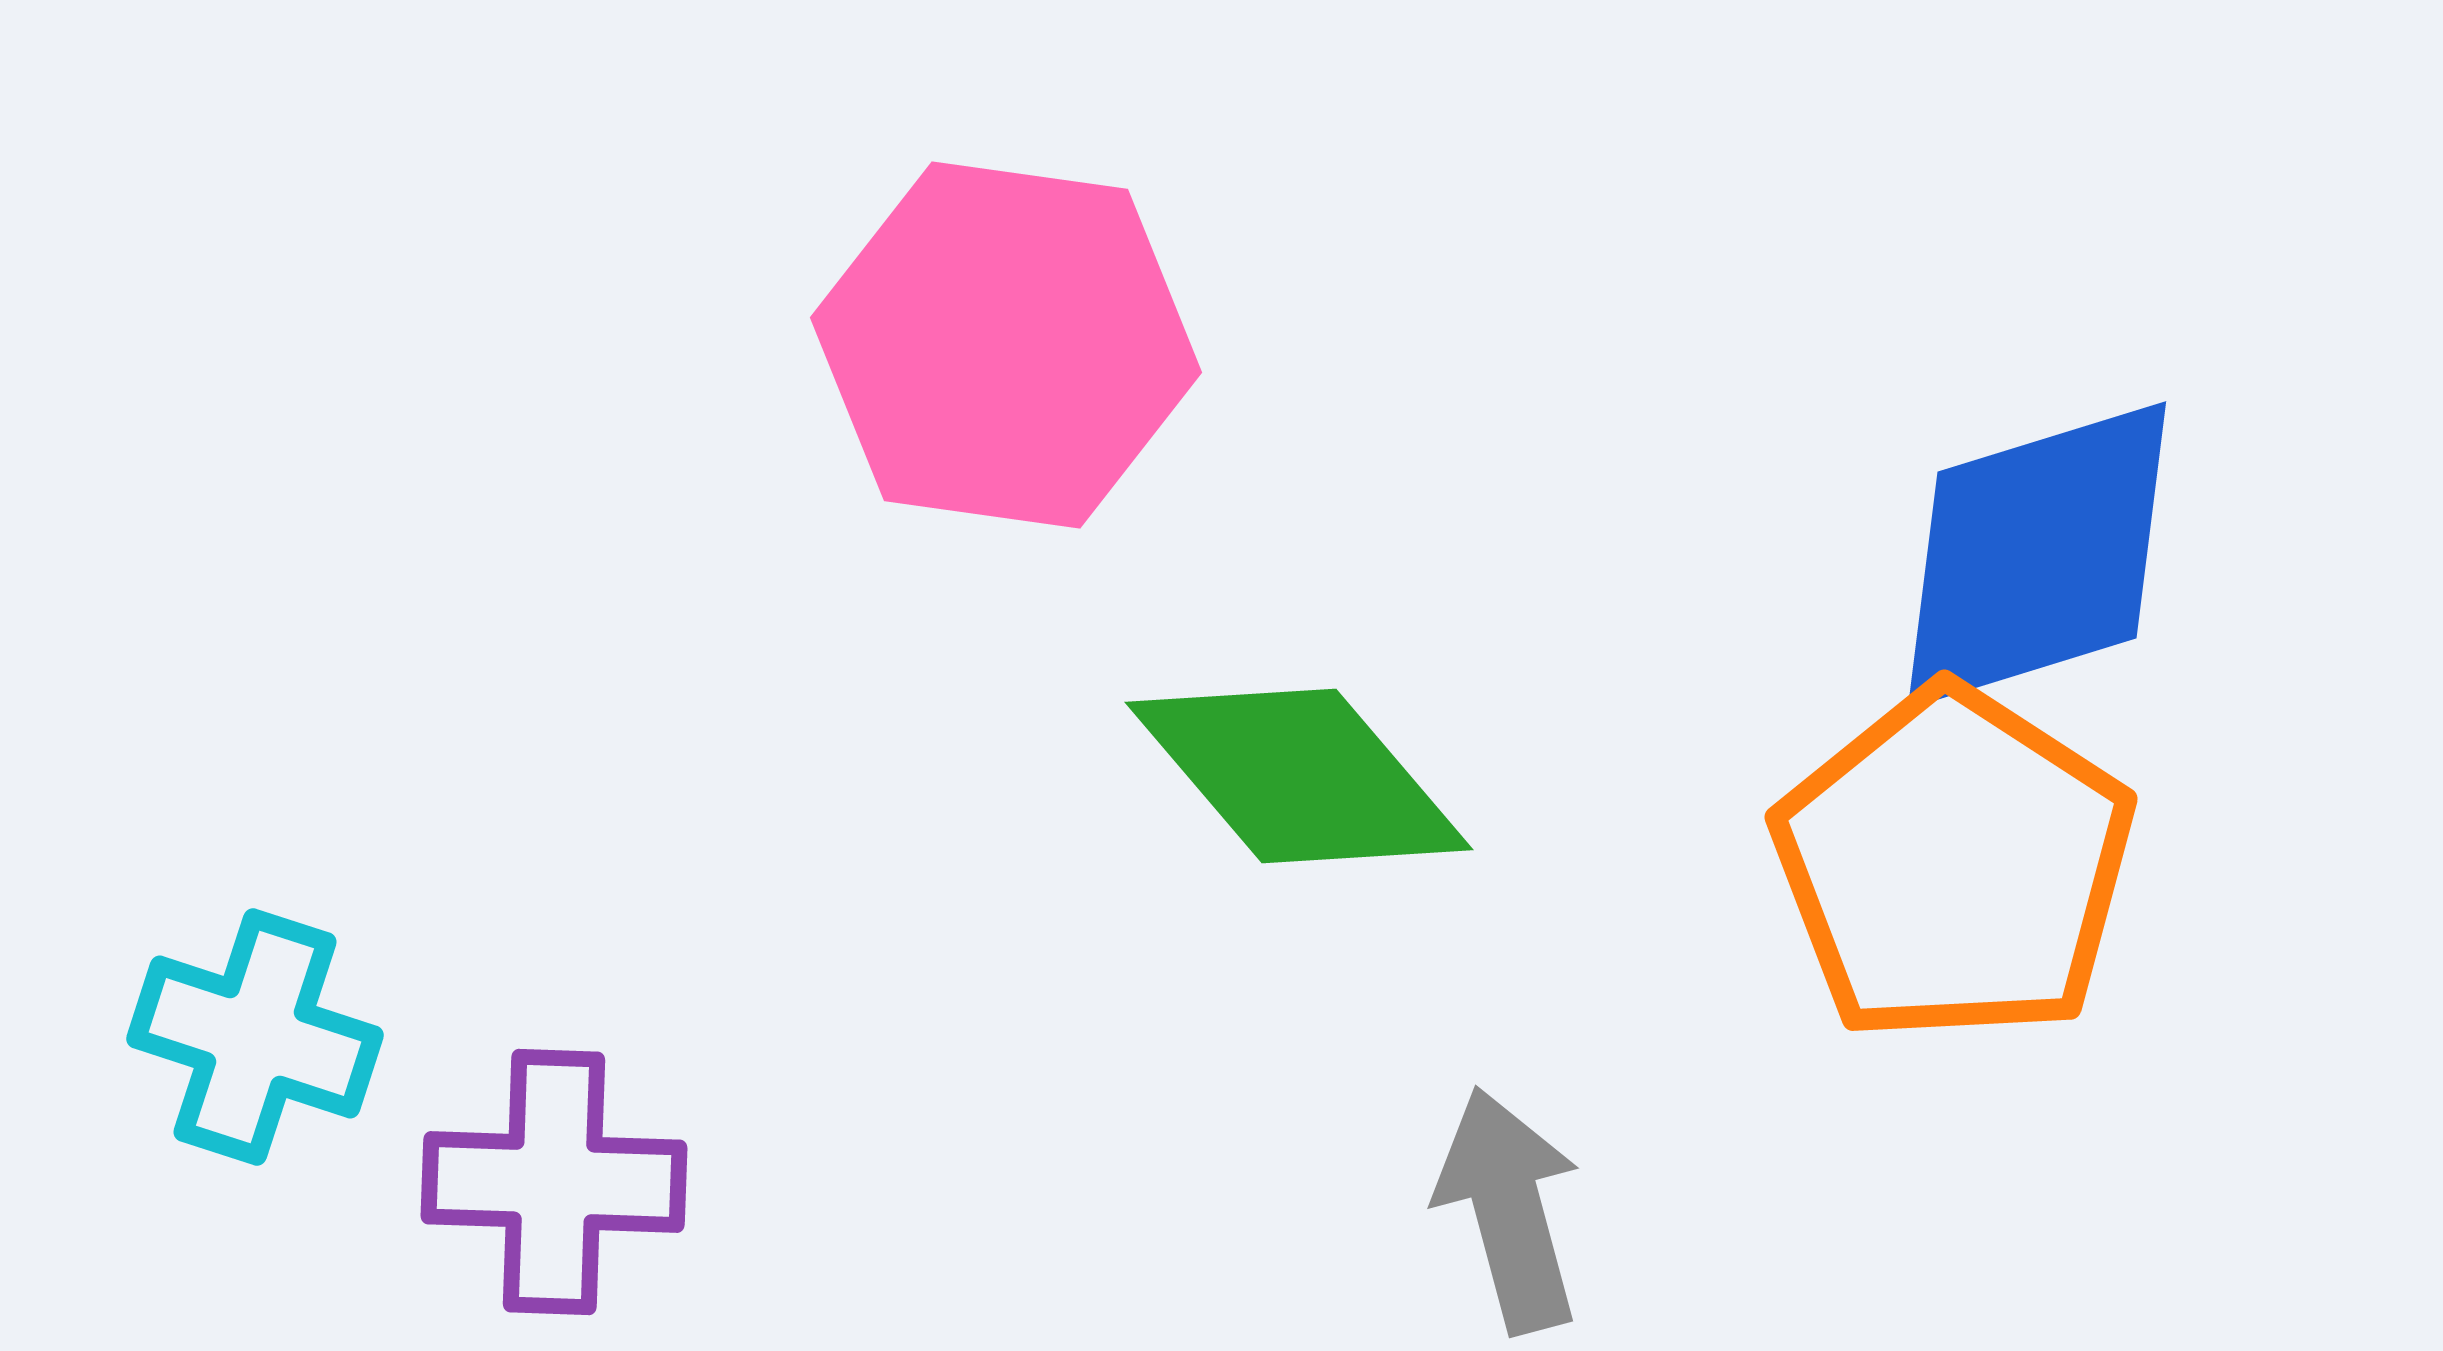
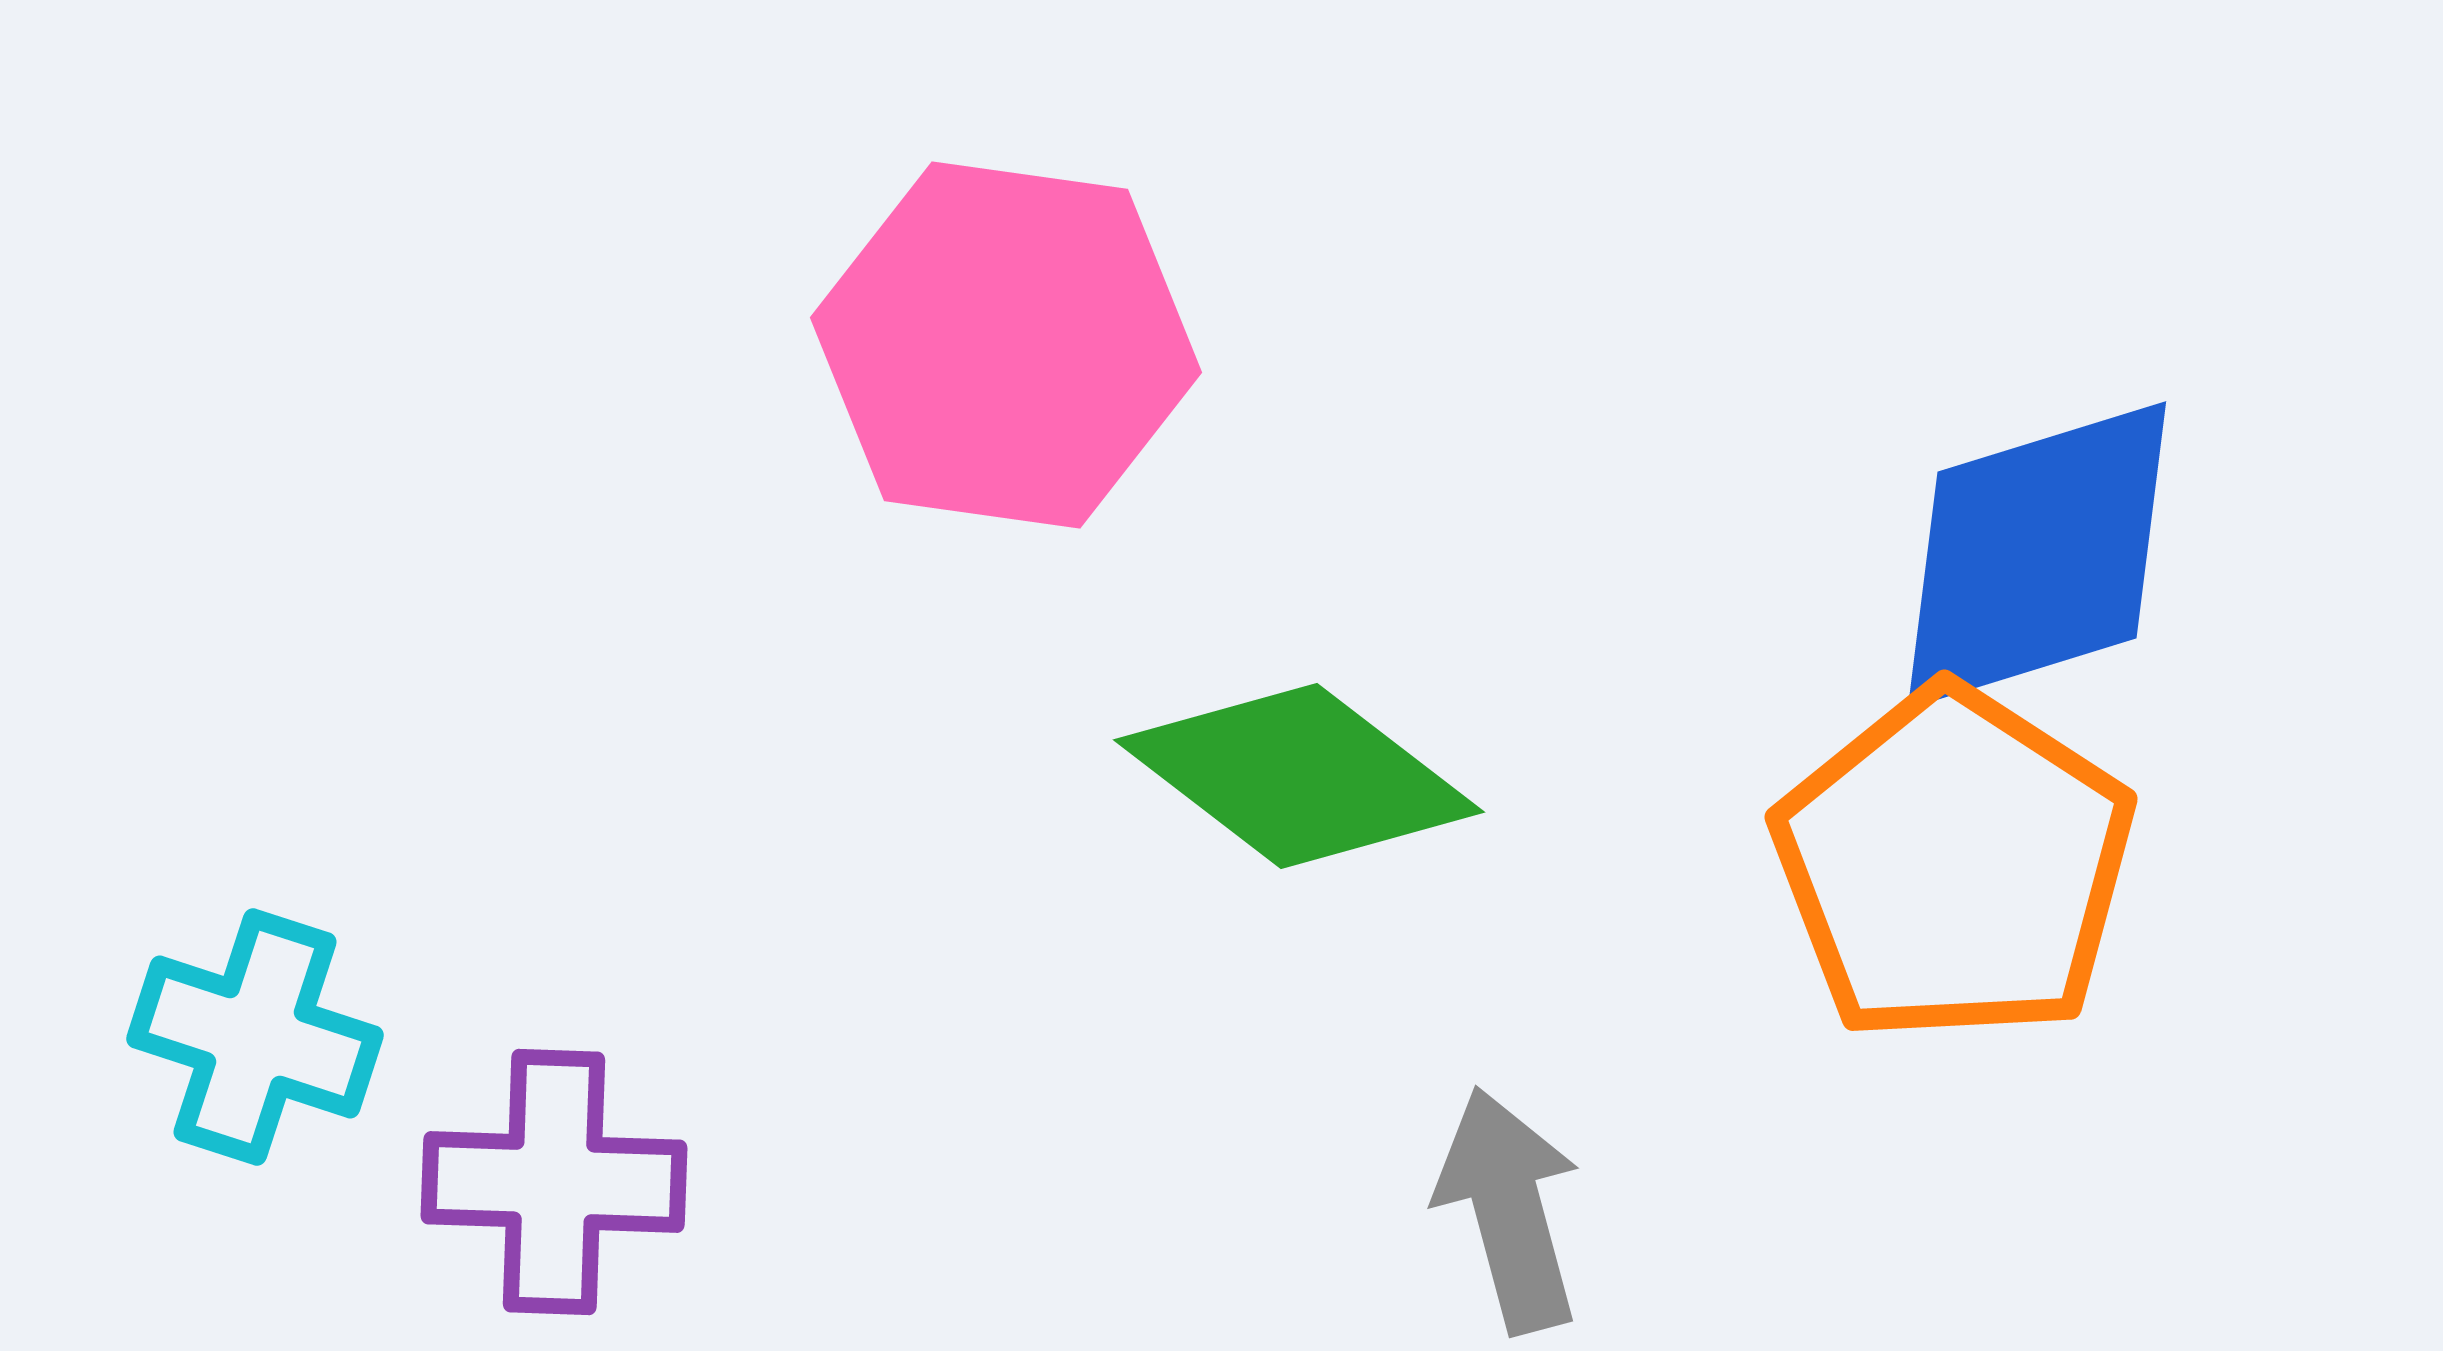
green diamond: rotated 12 degrees counterclockwise
